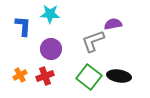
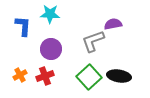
green square: rotated 10 degrees clockwise
